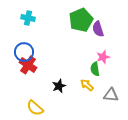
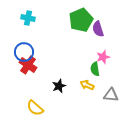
yellow arrow: rotated 16 degrees counterclockwise
